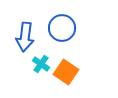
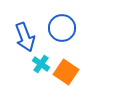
blue arrow: rotated 28 degrees counterclockwise
